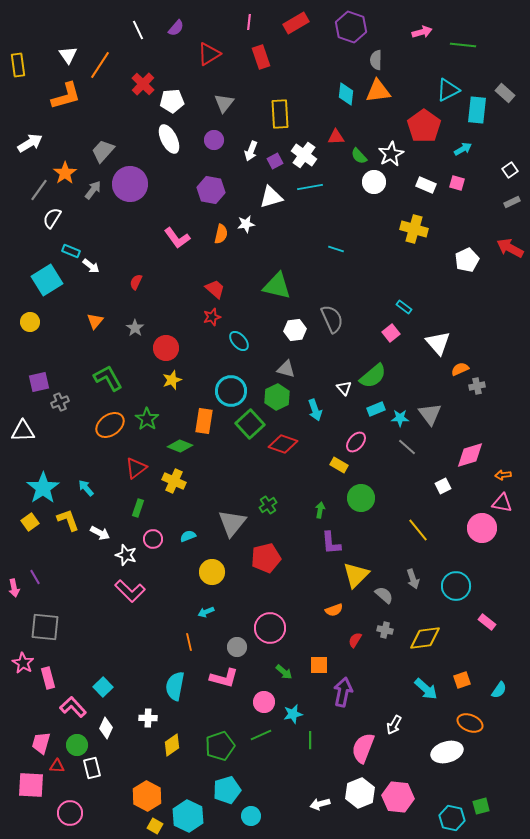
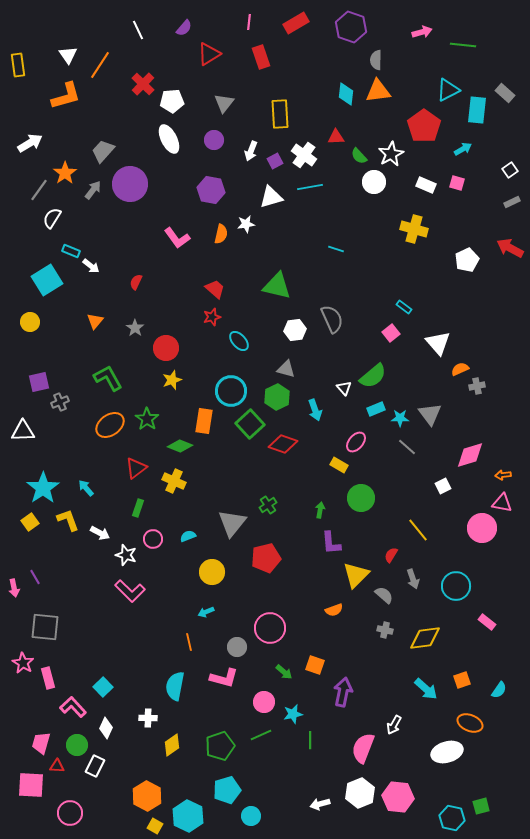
purple semicircle at (176, 28): moved 8 px right
red semicircle at (355, 640): moved 36 px right, 85 px up
orange square at (319, 665): moved 4 px left; rotated 18 degrees clockwise
white rectangle at (92, 768): moved 3 px right, 2 px up; rotated 40 degrees clockwise
